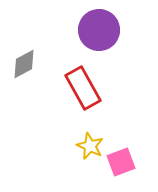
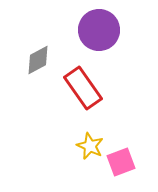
gray diamond: moved 14 px right, 4 px up
red rectangle: rotated 6 degrees counterclockwise
